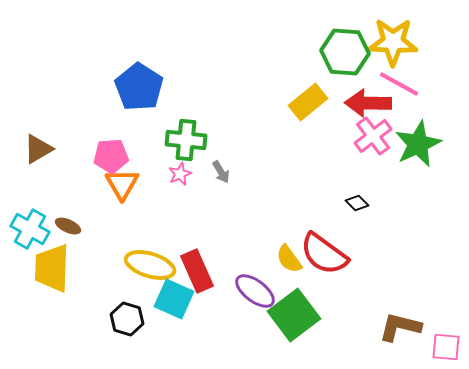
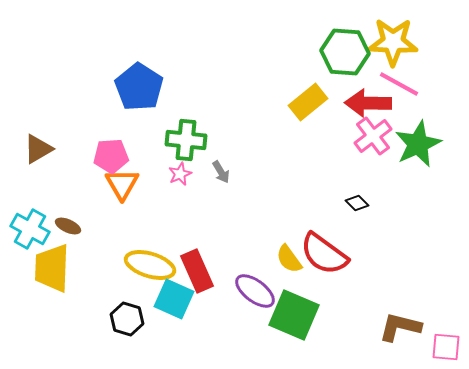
green square: rotated 30 degrees counterclockwise
